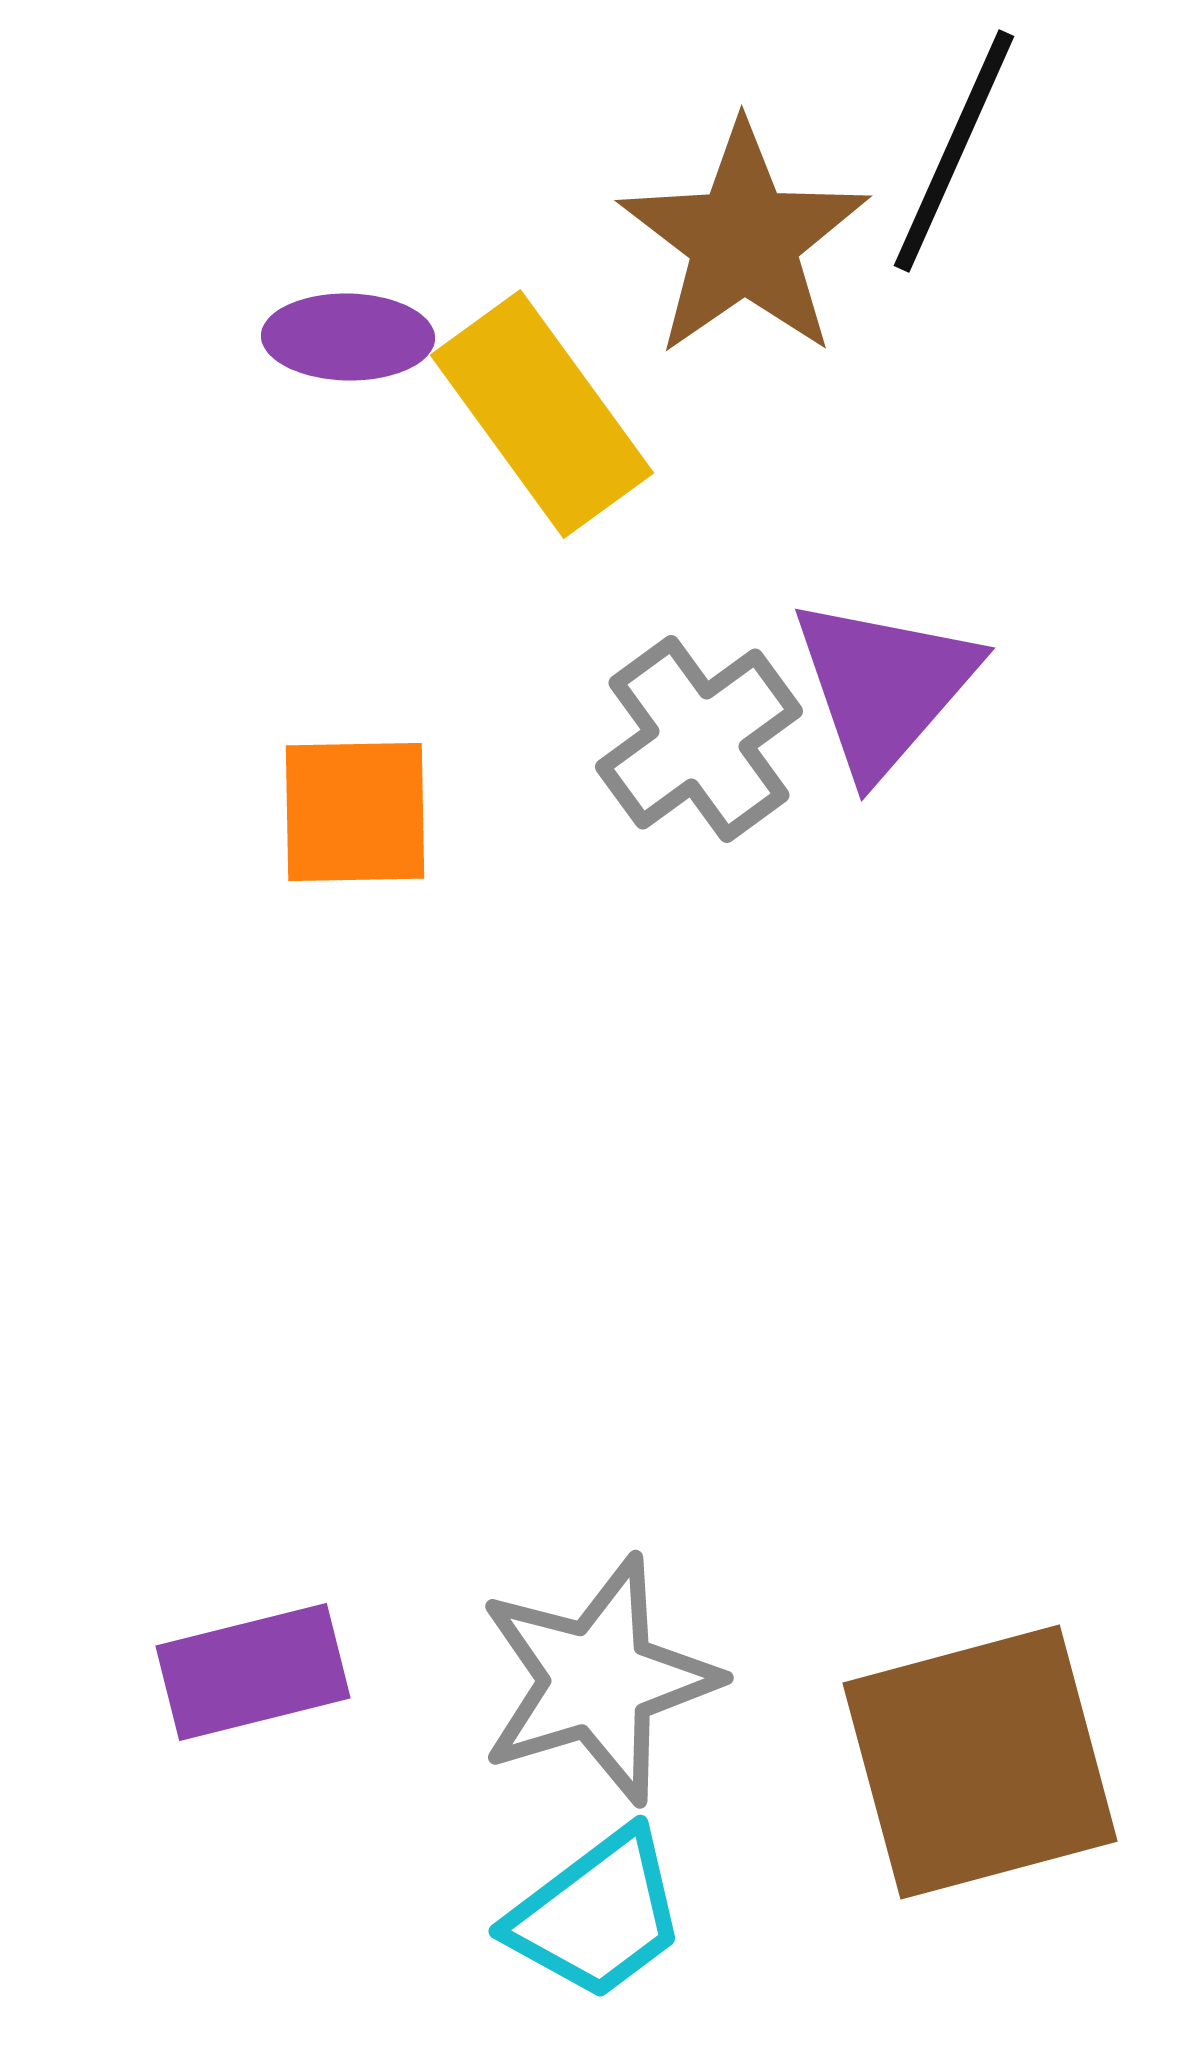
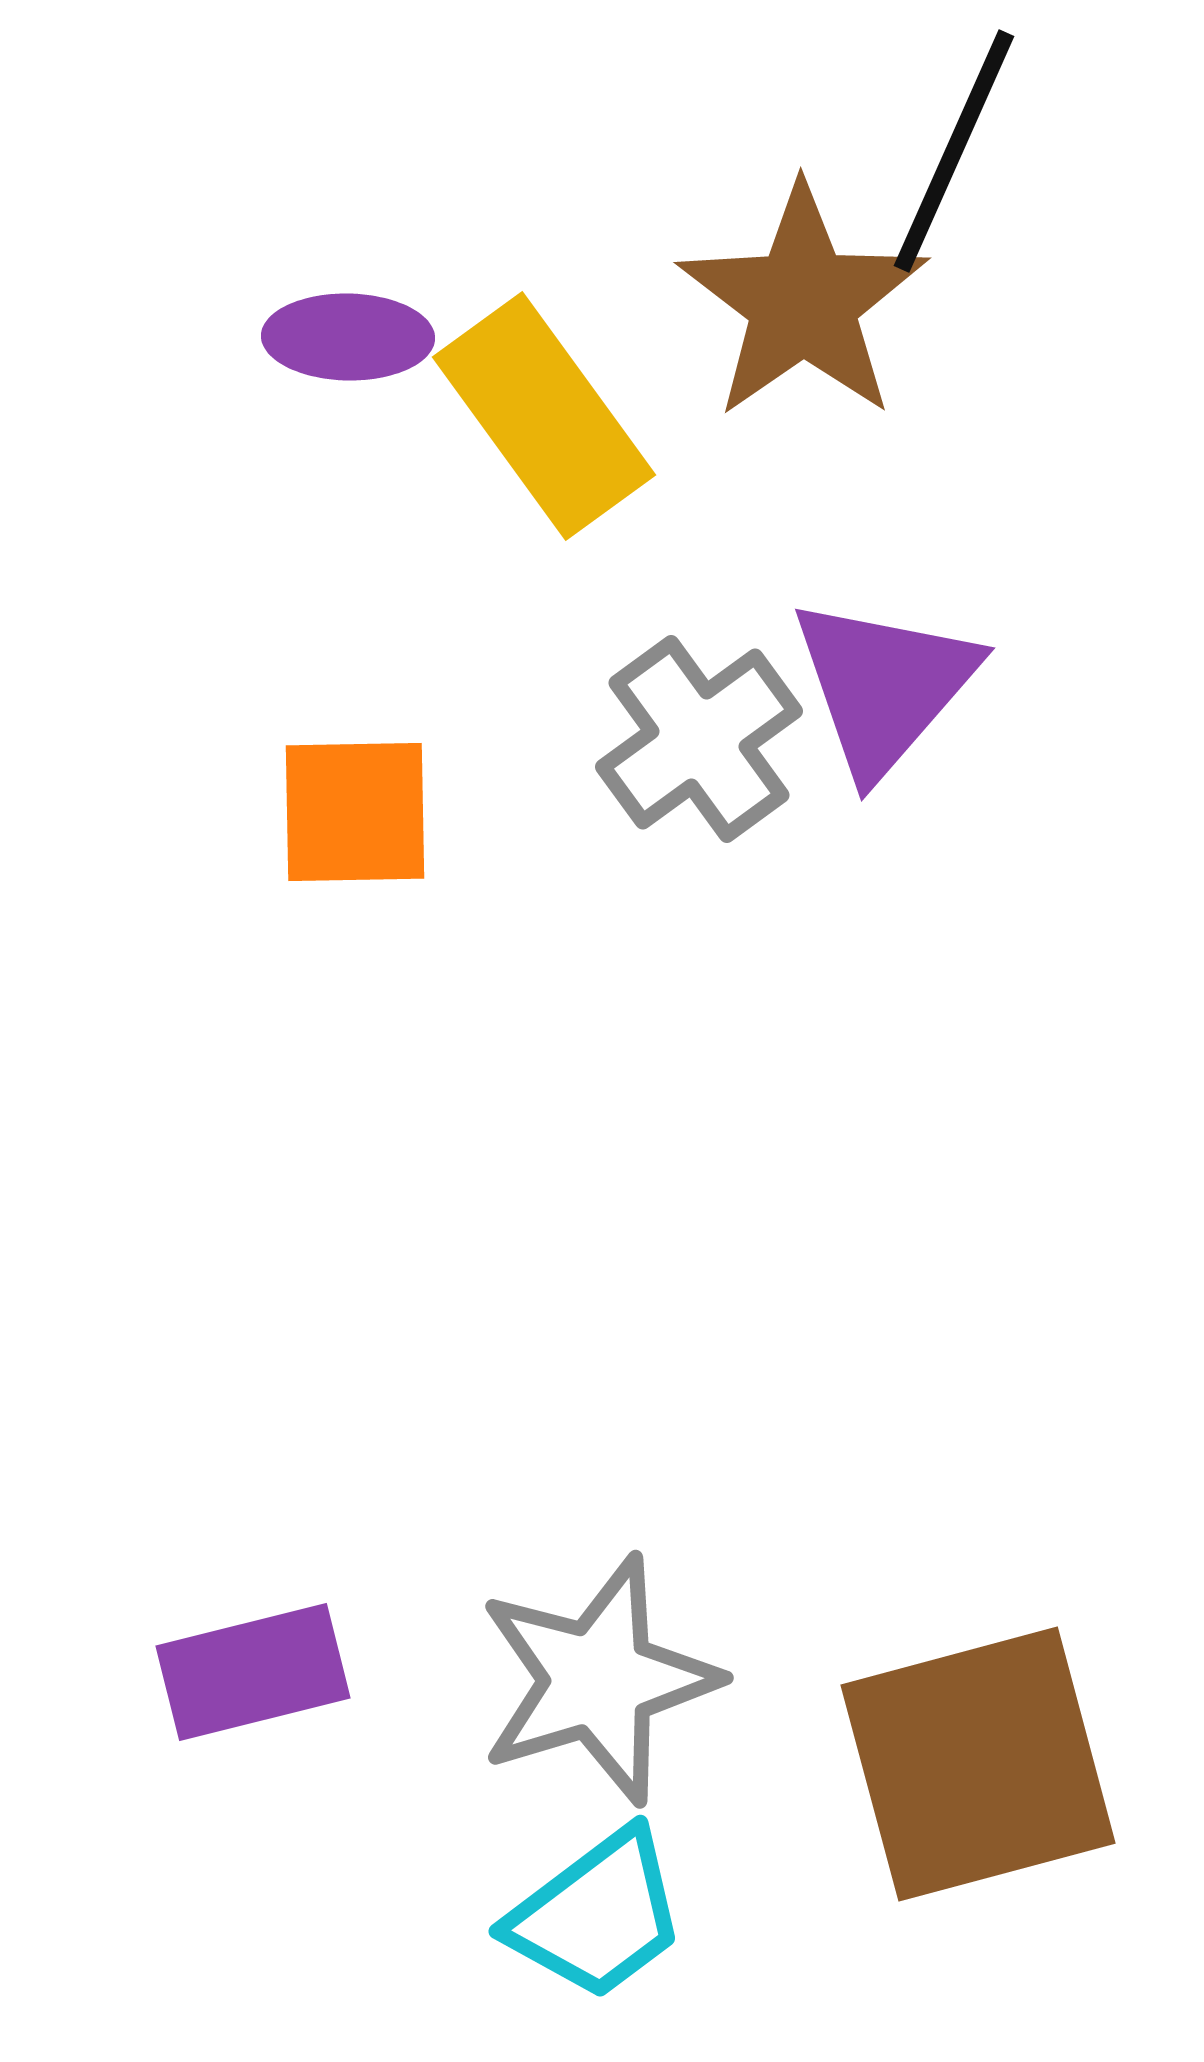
brown star: moved 59 px right, 62 px down
yellow rectangle: moved 2 px right, 2 px down
brown square: moved 2 px left, 2 px down
